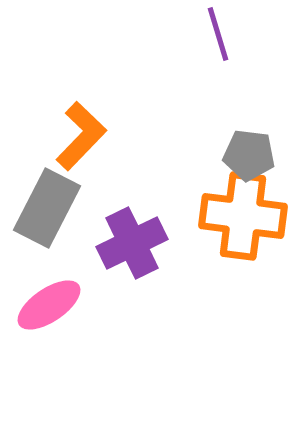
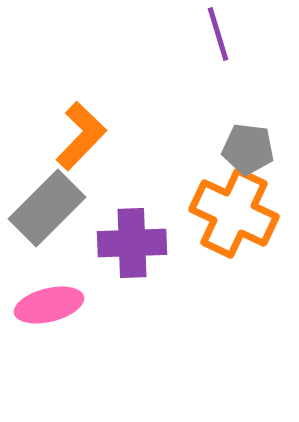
gray pentagon: moved 1 px left, 6 px up
gray rectangle: rotated 18 degrees clockwise
orange cross: moved 9 px left, 3 px up; rotated 18 degrees clockwise
purple cross: rotated 24 degrees clockwise
pink ellipse: rotated 20 degrees clockwise
